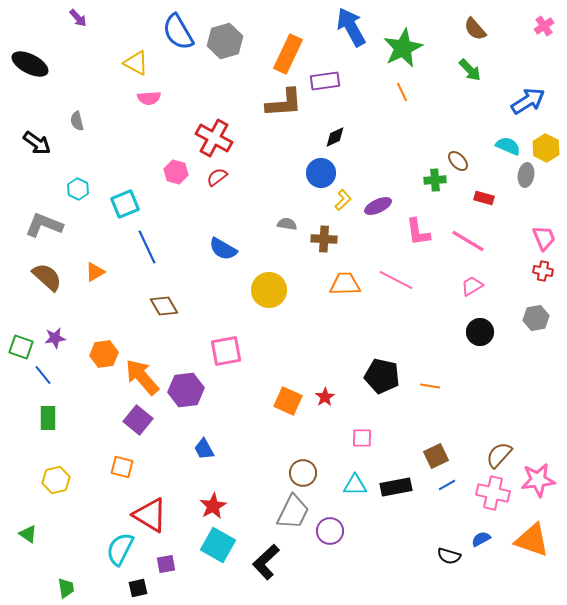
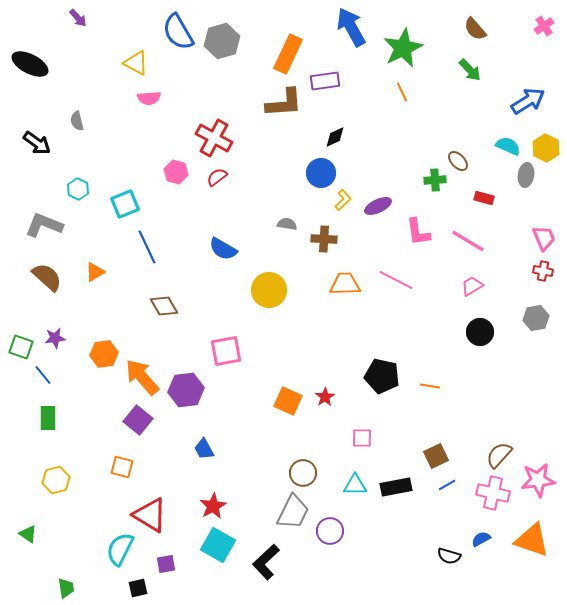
gray hexagon at (225, 41): moved 3 px left
